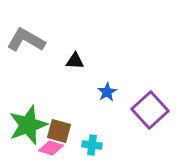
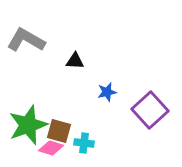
blue star: rotated 18 degrees clockwise
cyan cross: moved 8 px left, 2 px up
